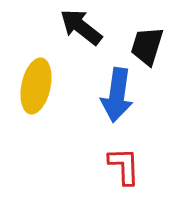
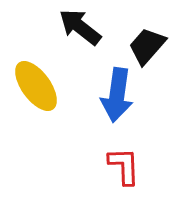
black arrow: moved 1 px left
black trapezoid: rotated 24 degrees clockwise
yellow ellipse: rotated 48 degrees counterclockwise
